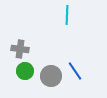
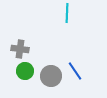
cyan line: moved 2 px up
